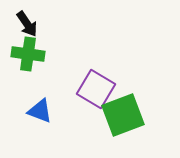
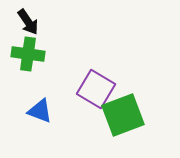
black arrow: moved 1 px right, 2 px up
